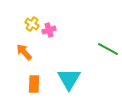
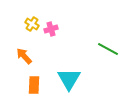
pink cross: moved 2 px right, 1 px up
orange arrow: moved 4 px down
orange rectangle: moved 1 px down
